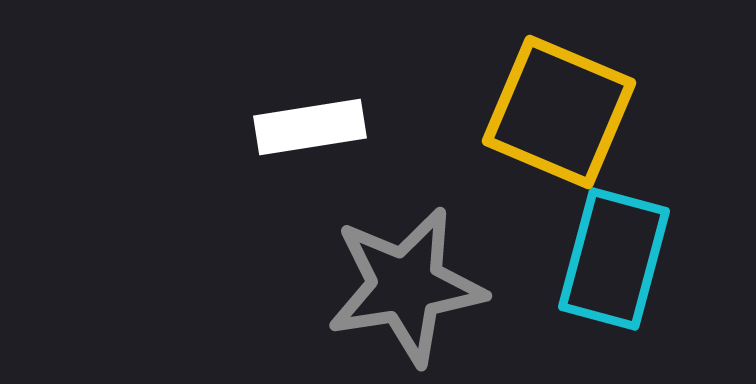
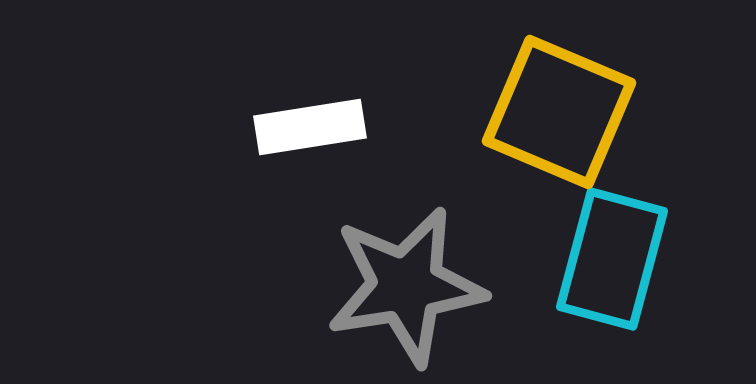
cyan rectangle: moved 2 px left
